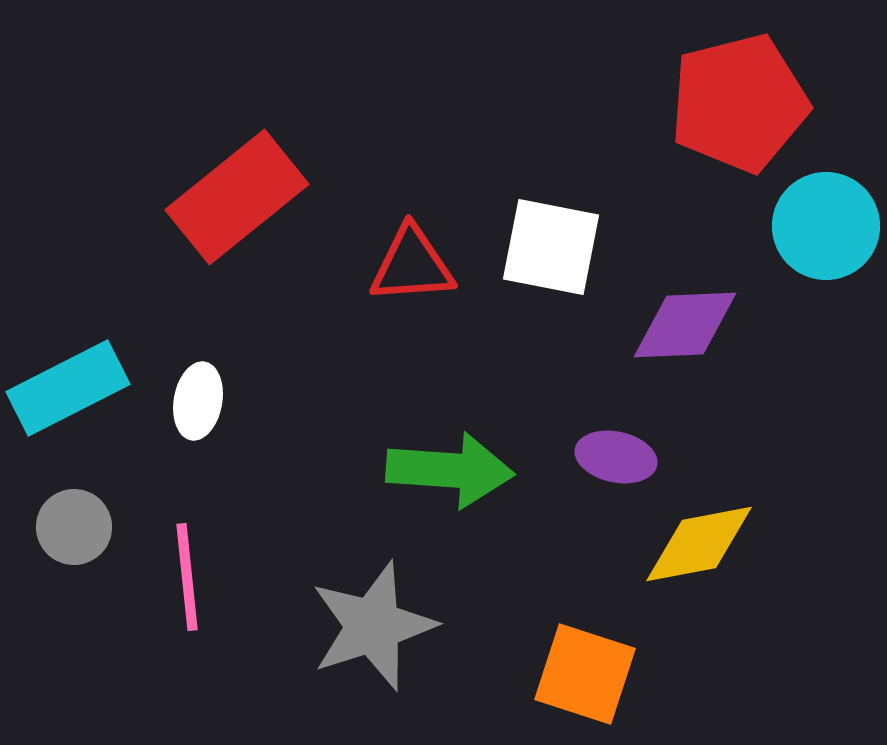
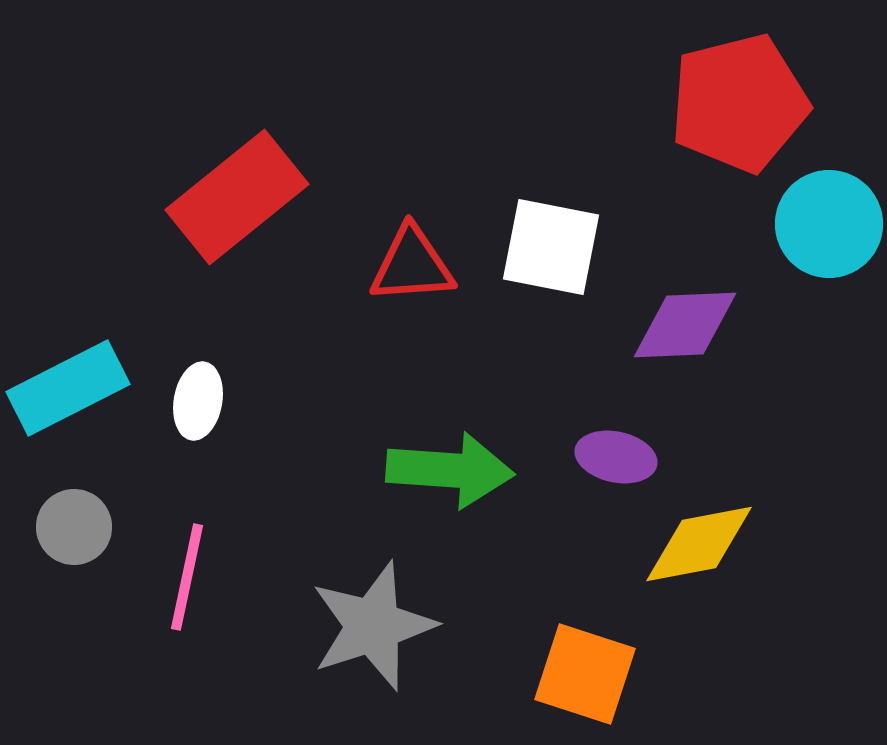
cyan circle: moved 3 px right, 2 px up
pink line: rotated 18 degrees clockwise
